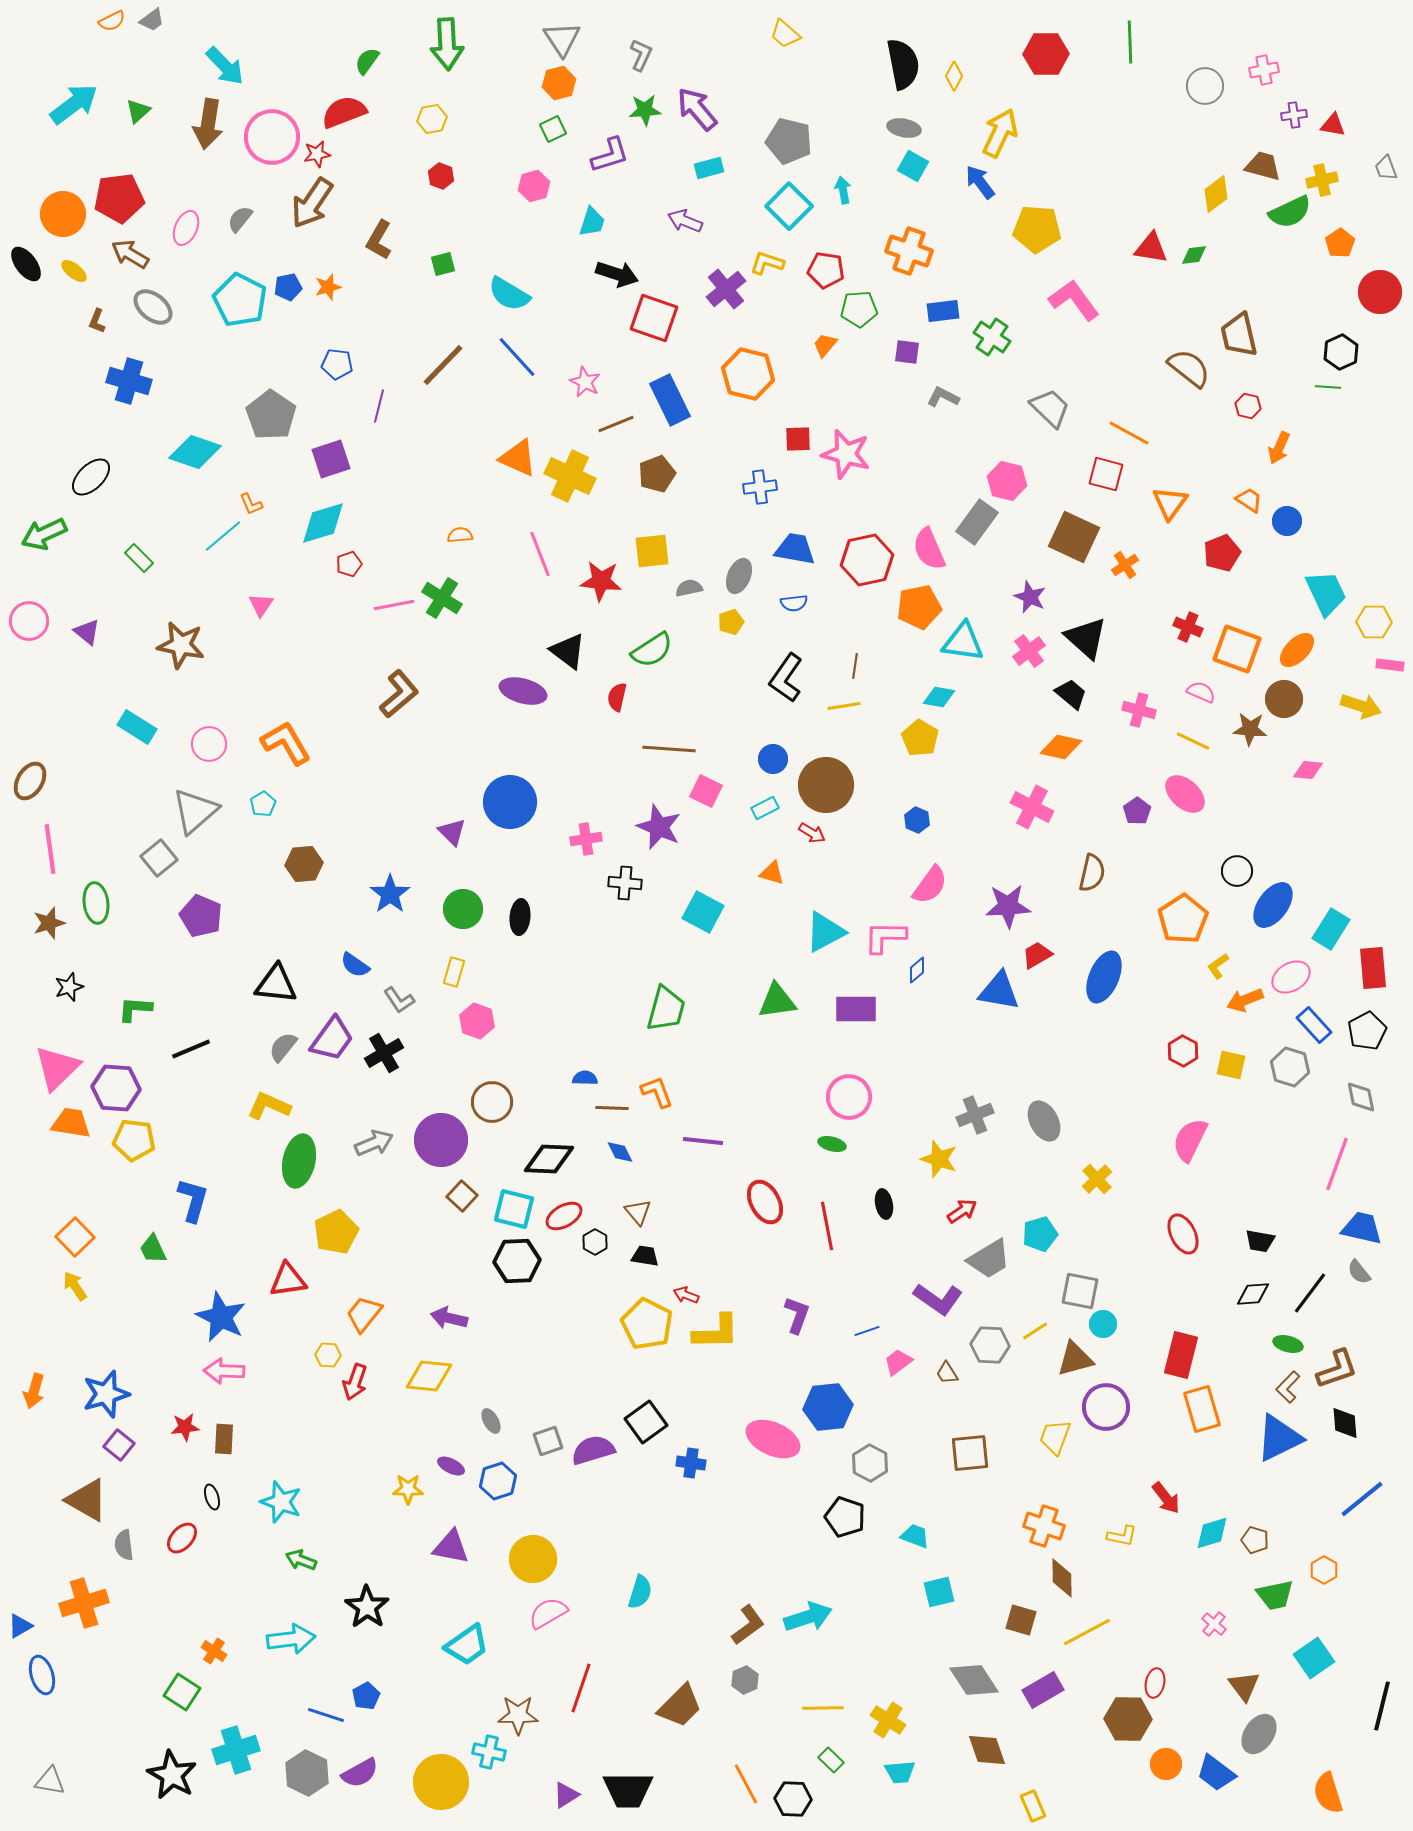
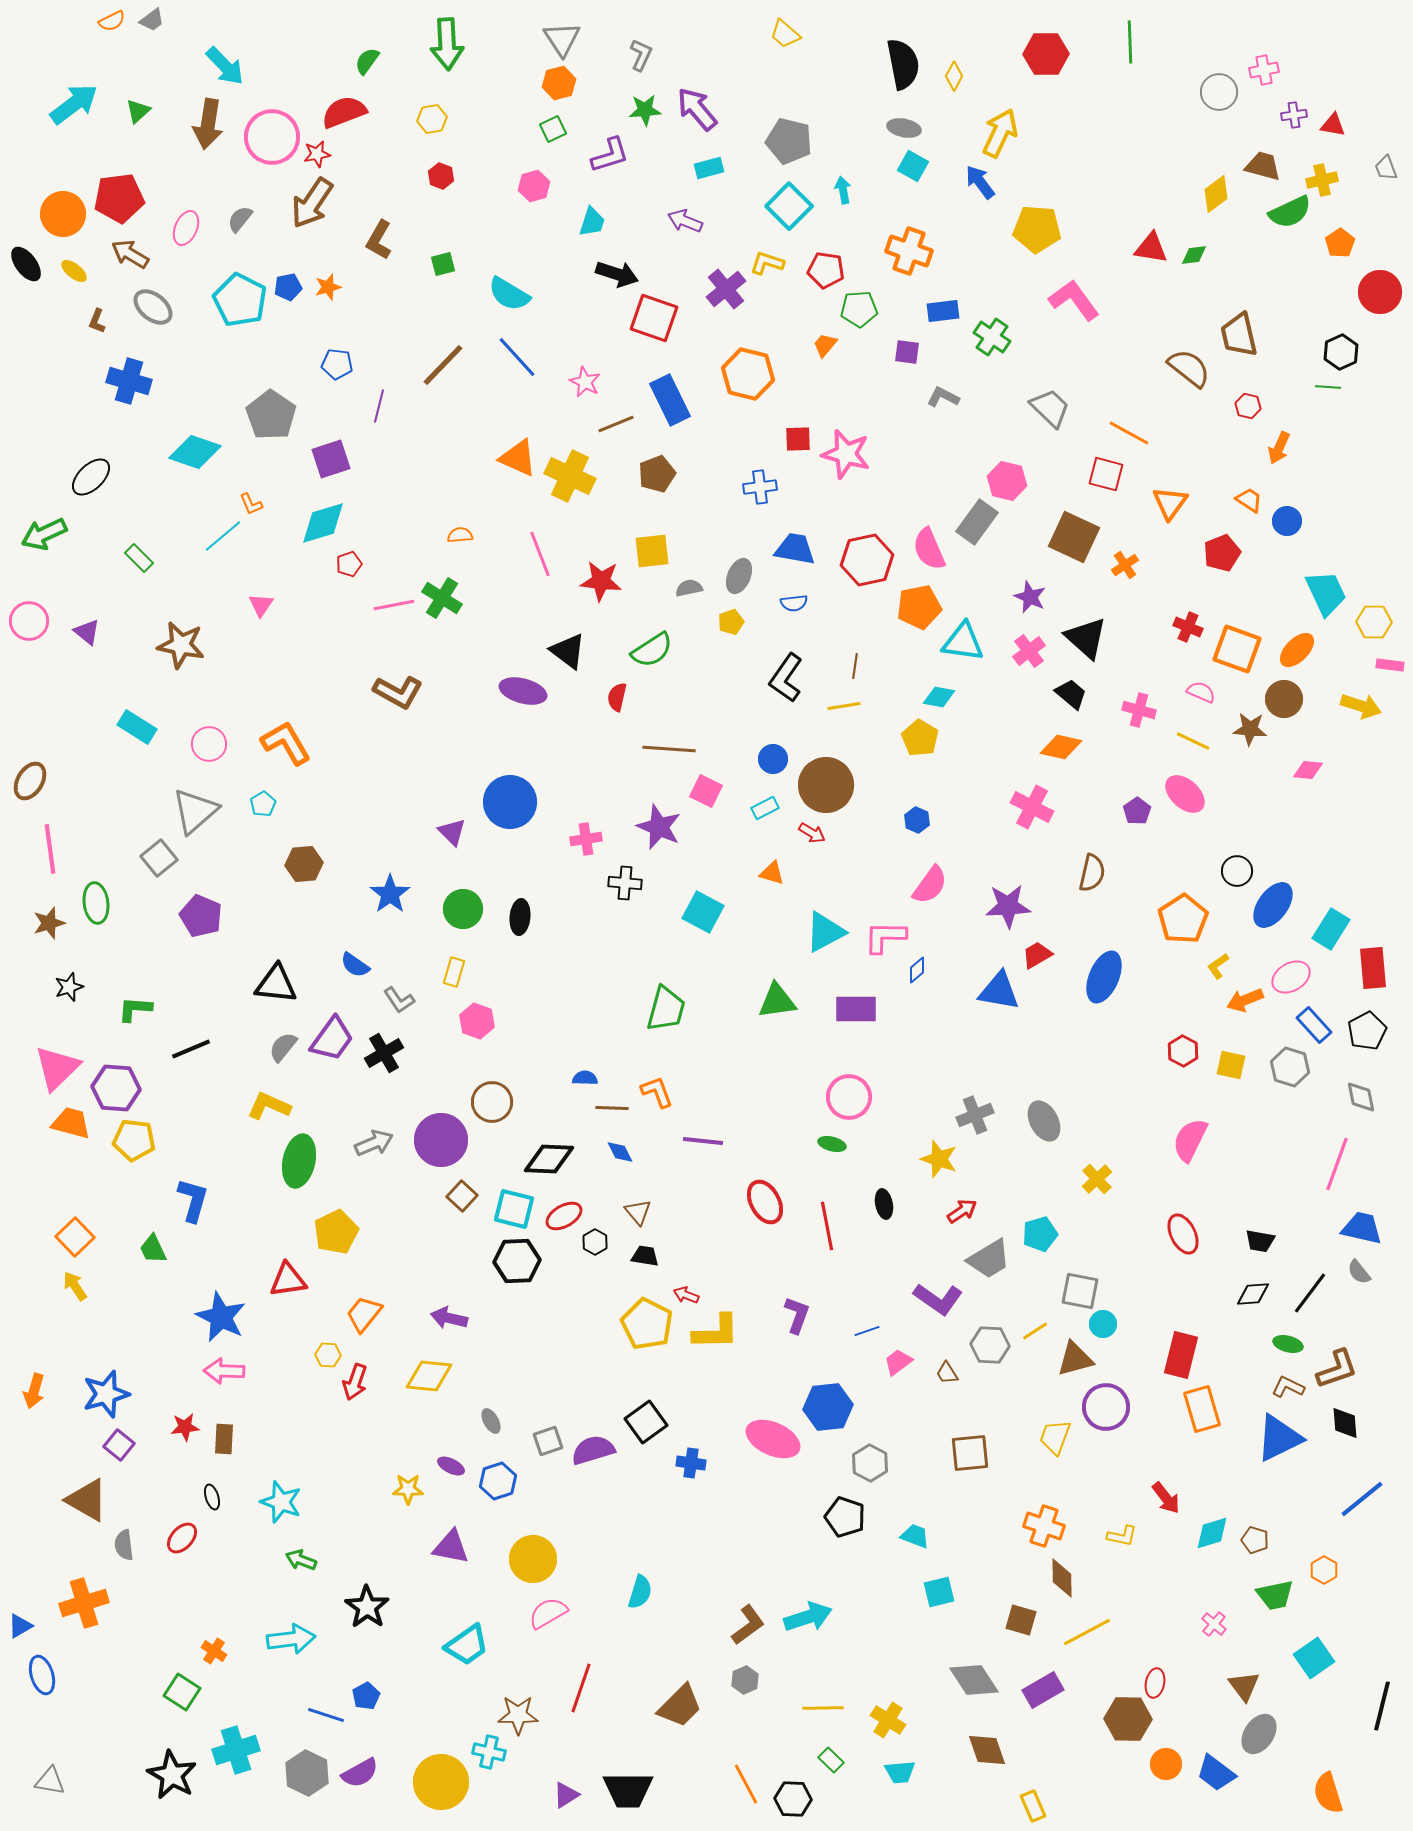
gray circle at (1205, 86): moved 14 px right, 6 px down
brown L-shape at (399, 694): moved 1 px left, 2 px up; rotated 69 degrees clockwise
orange trapezoid at (71, 1123): rotated 6 degrees clockwise
brown L-shape at (1288, 1387): rotated 72 degrees clockwise
